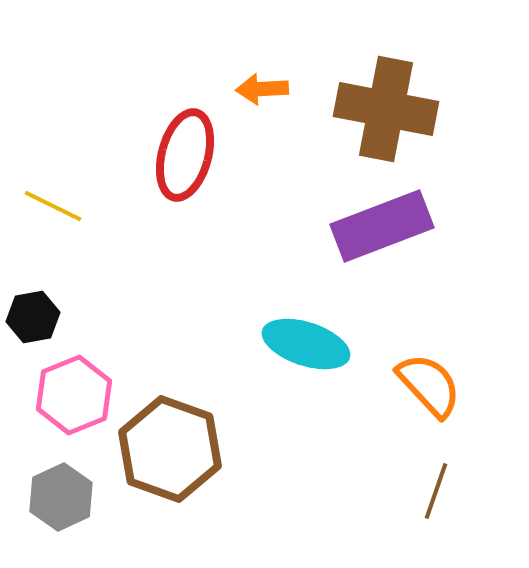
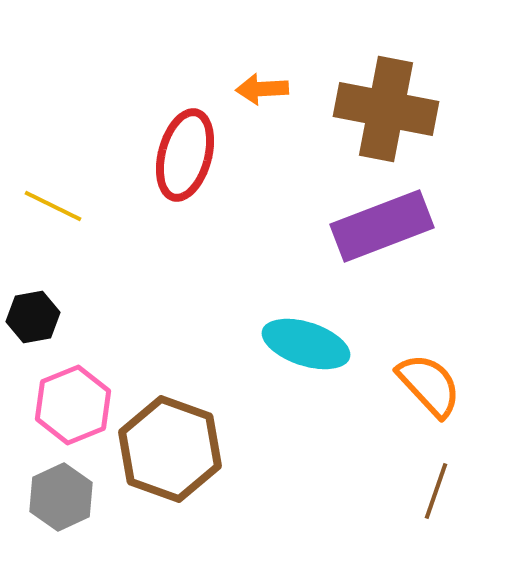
pink hexagon: moved 1 px left, 10 px down
